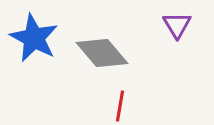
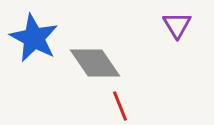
gray diamond: moved 7 px left, 10 px down; rotated 6 degrees clockwise
red line: rotated 32 degrees counterclockwise
